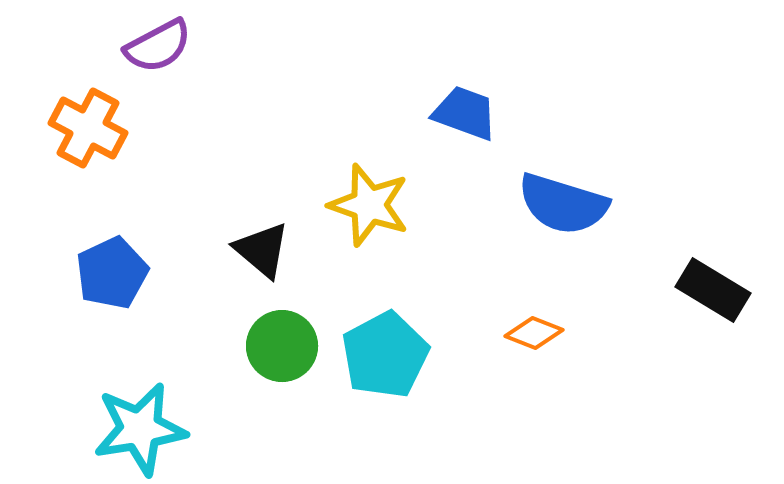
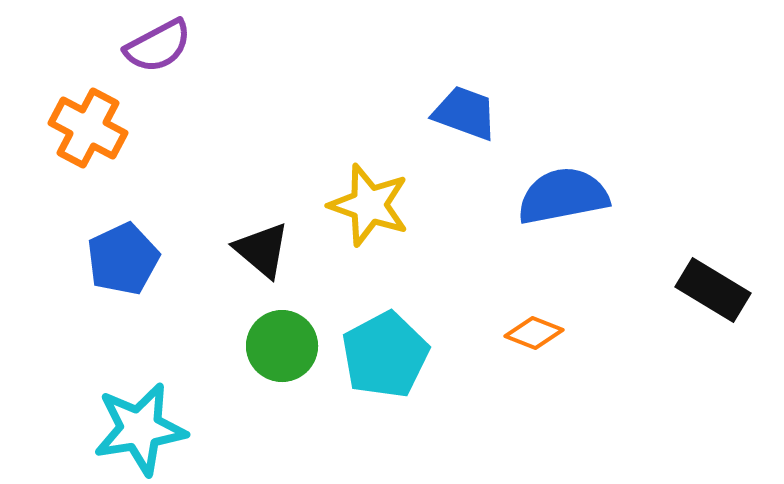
blue semicircle: moved 8 px up; rotated 152 degrees clockwise
blue pentagon: moved 11 px right, 14 px up
